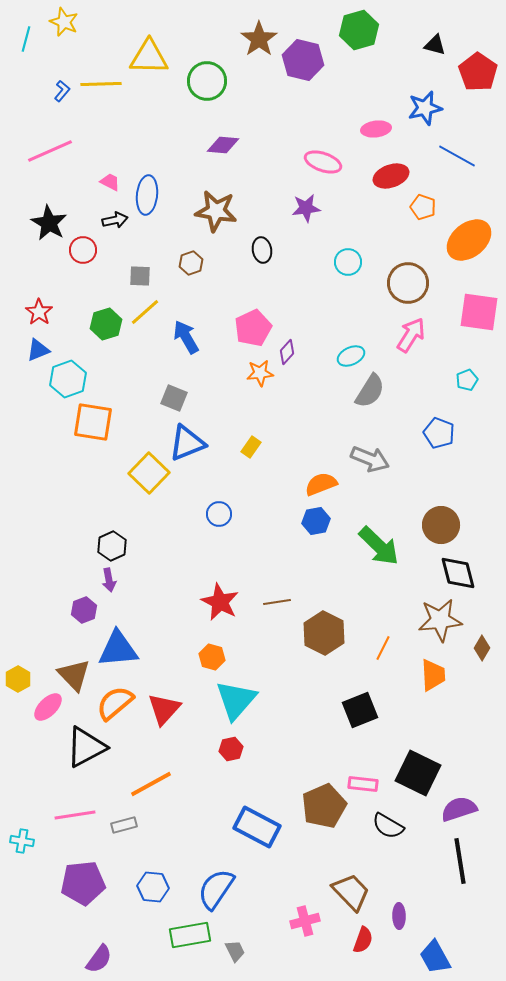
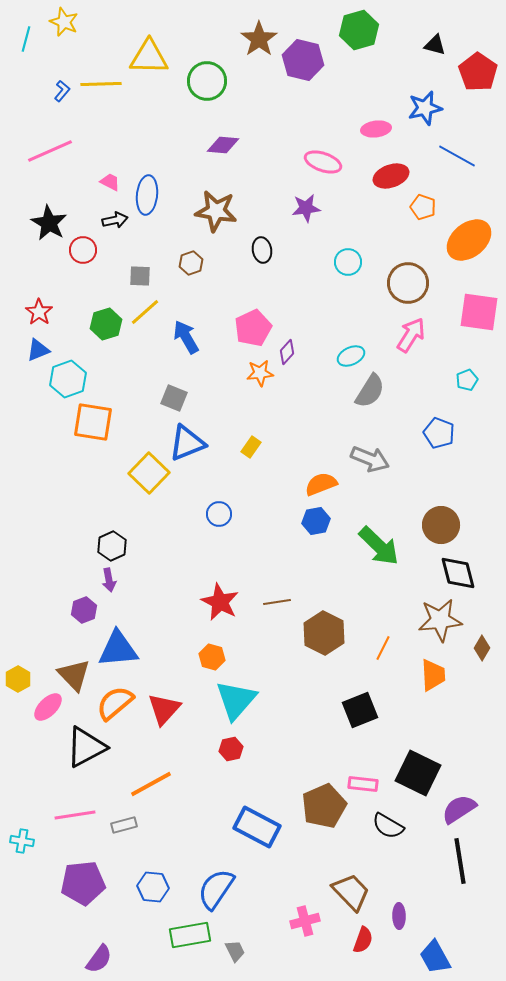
purple semicircle at (459, 809): rotated 15 degrees counterclockwise
